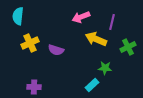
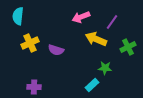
purple line: rotated 21 degrees clockwise
